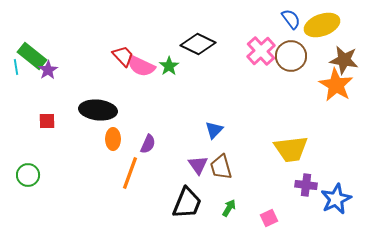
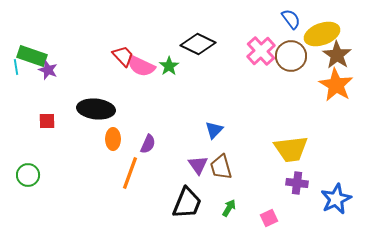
yellow ellipse: moved 9 px down
green rectangle: rotated 20 degrees counterclockwise
brown star: moved 7 px left, 5 px up; rotated 24 degrees clockwise
purple star: rotated 18 degrees counterclockwise
black ellipse: moved 2 px left, 1 px up
purple cross: moved 9 px left, 2 px up
